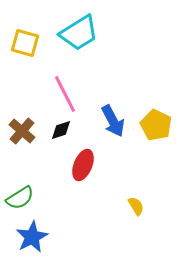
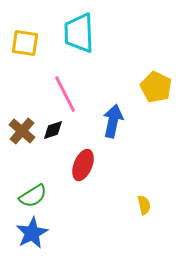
cyan trapezoid: rotated 120 degrees clockwise
yellow square: rotated 8 degrees counterclockwise
blue arrow: rotated 140 degrees counterclockwise
yellow pentagon: moved 38 px up
black diamond: moved 8 px left
green semicircle: moved 13 px right, 2 px up
yellow semicircle: moved 8 px right, 1 px up; rotated 18 degrees clockwise
blue star: moved 4 px up
